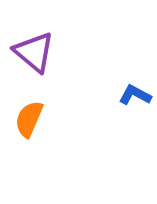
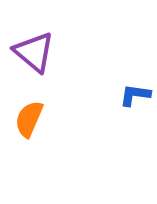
blue L-shape: rotated 20 degrees counterclockwise
